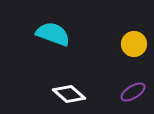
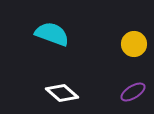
cyan semicircle: moved 1 px left
white diamond: moved 7 px left, 1 px up
